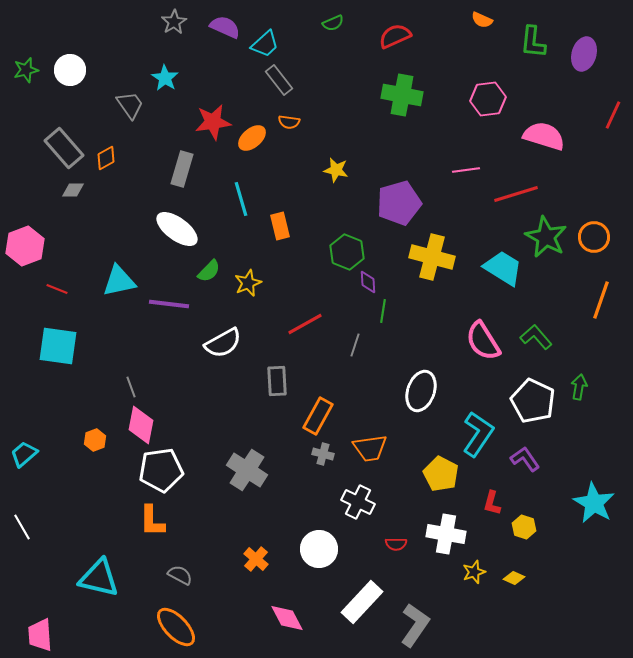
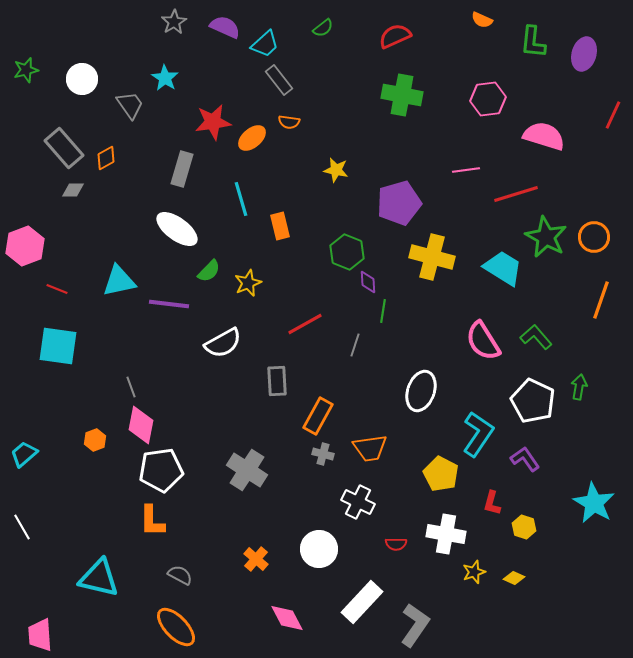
green semicircle at (333, 23): moved 10 px left, 5 px down; rotated 15 degrees counterclockwise
white circle at (70, 70): moved 12 px right, 9 px down
